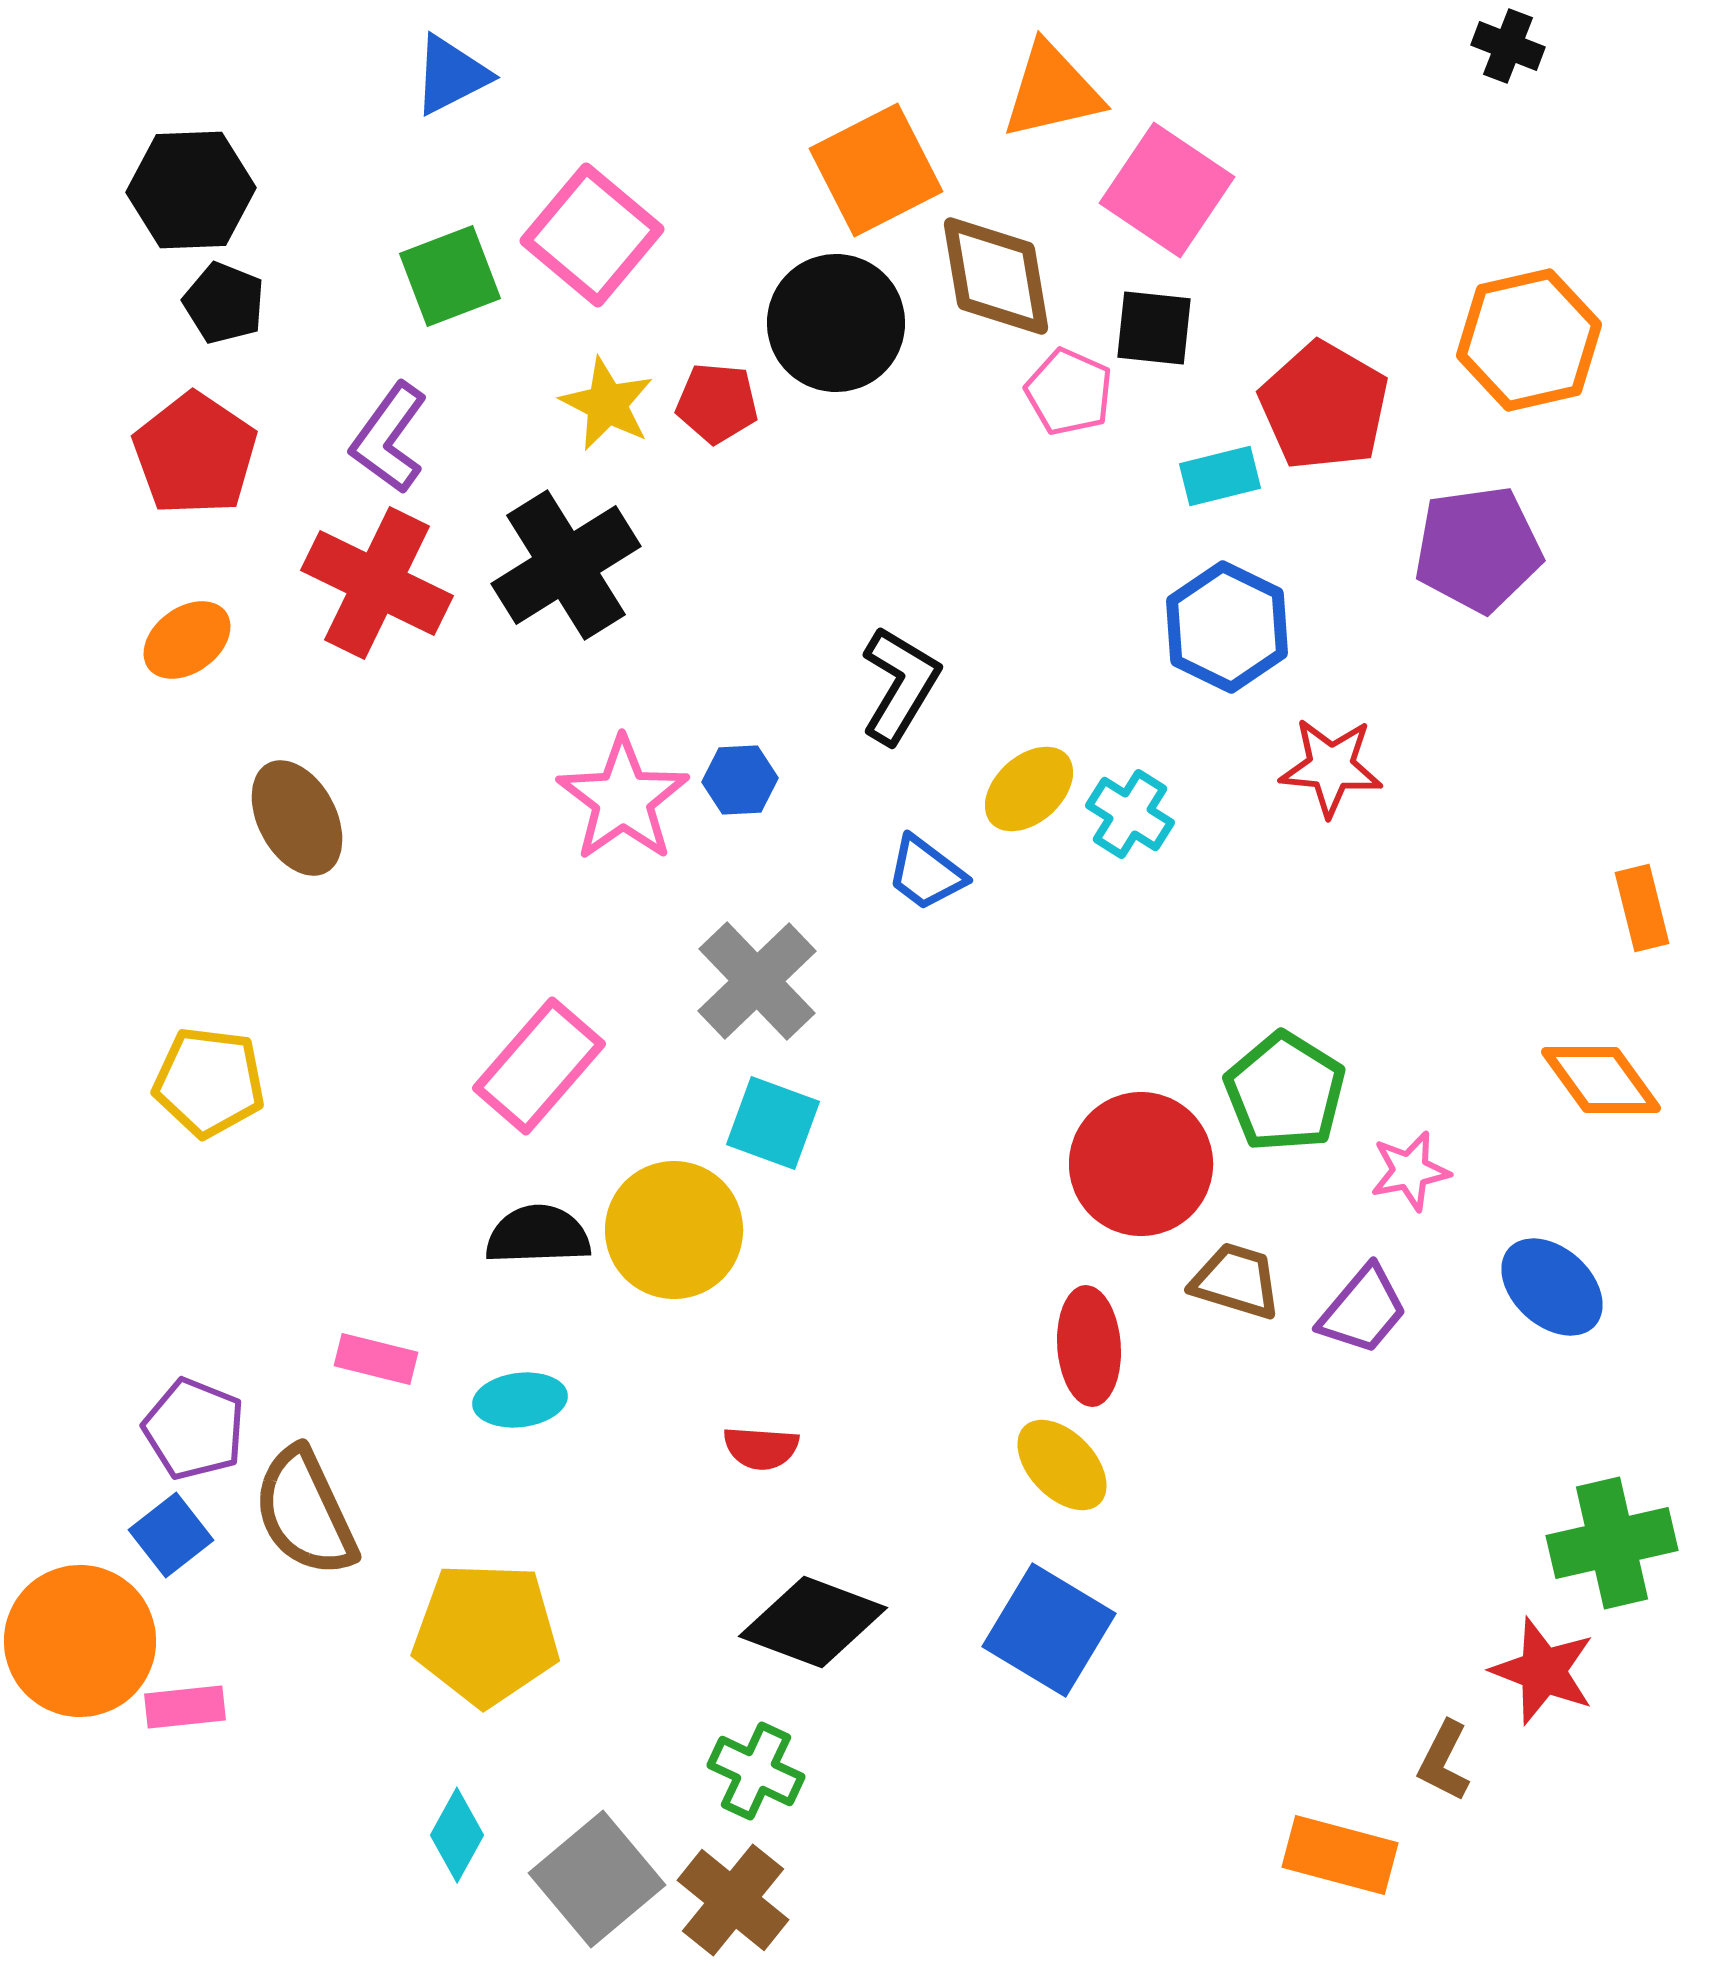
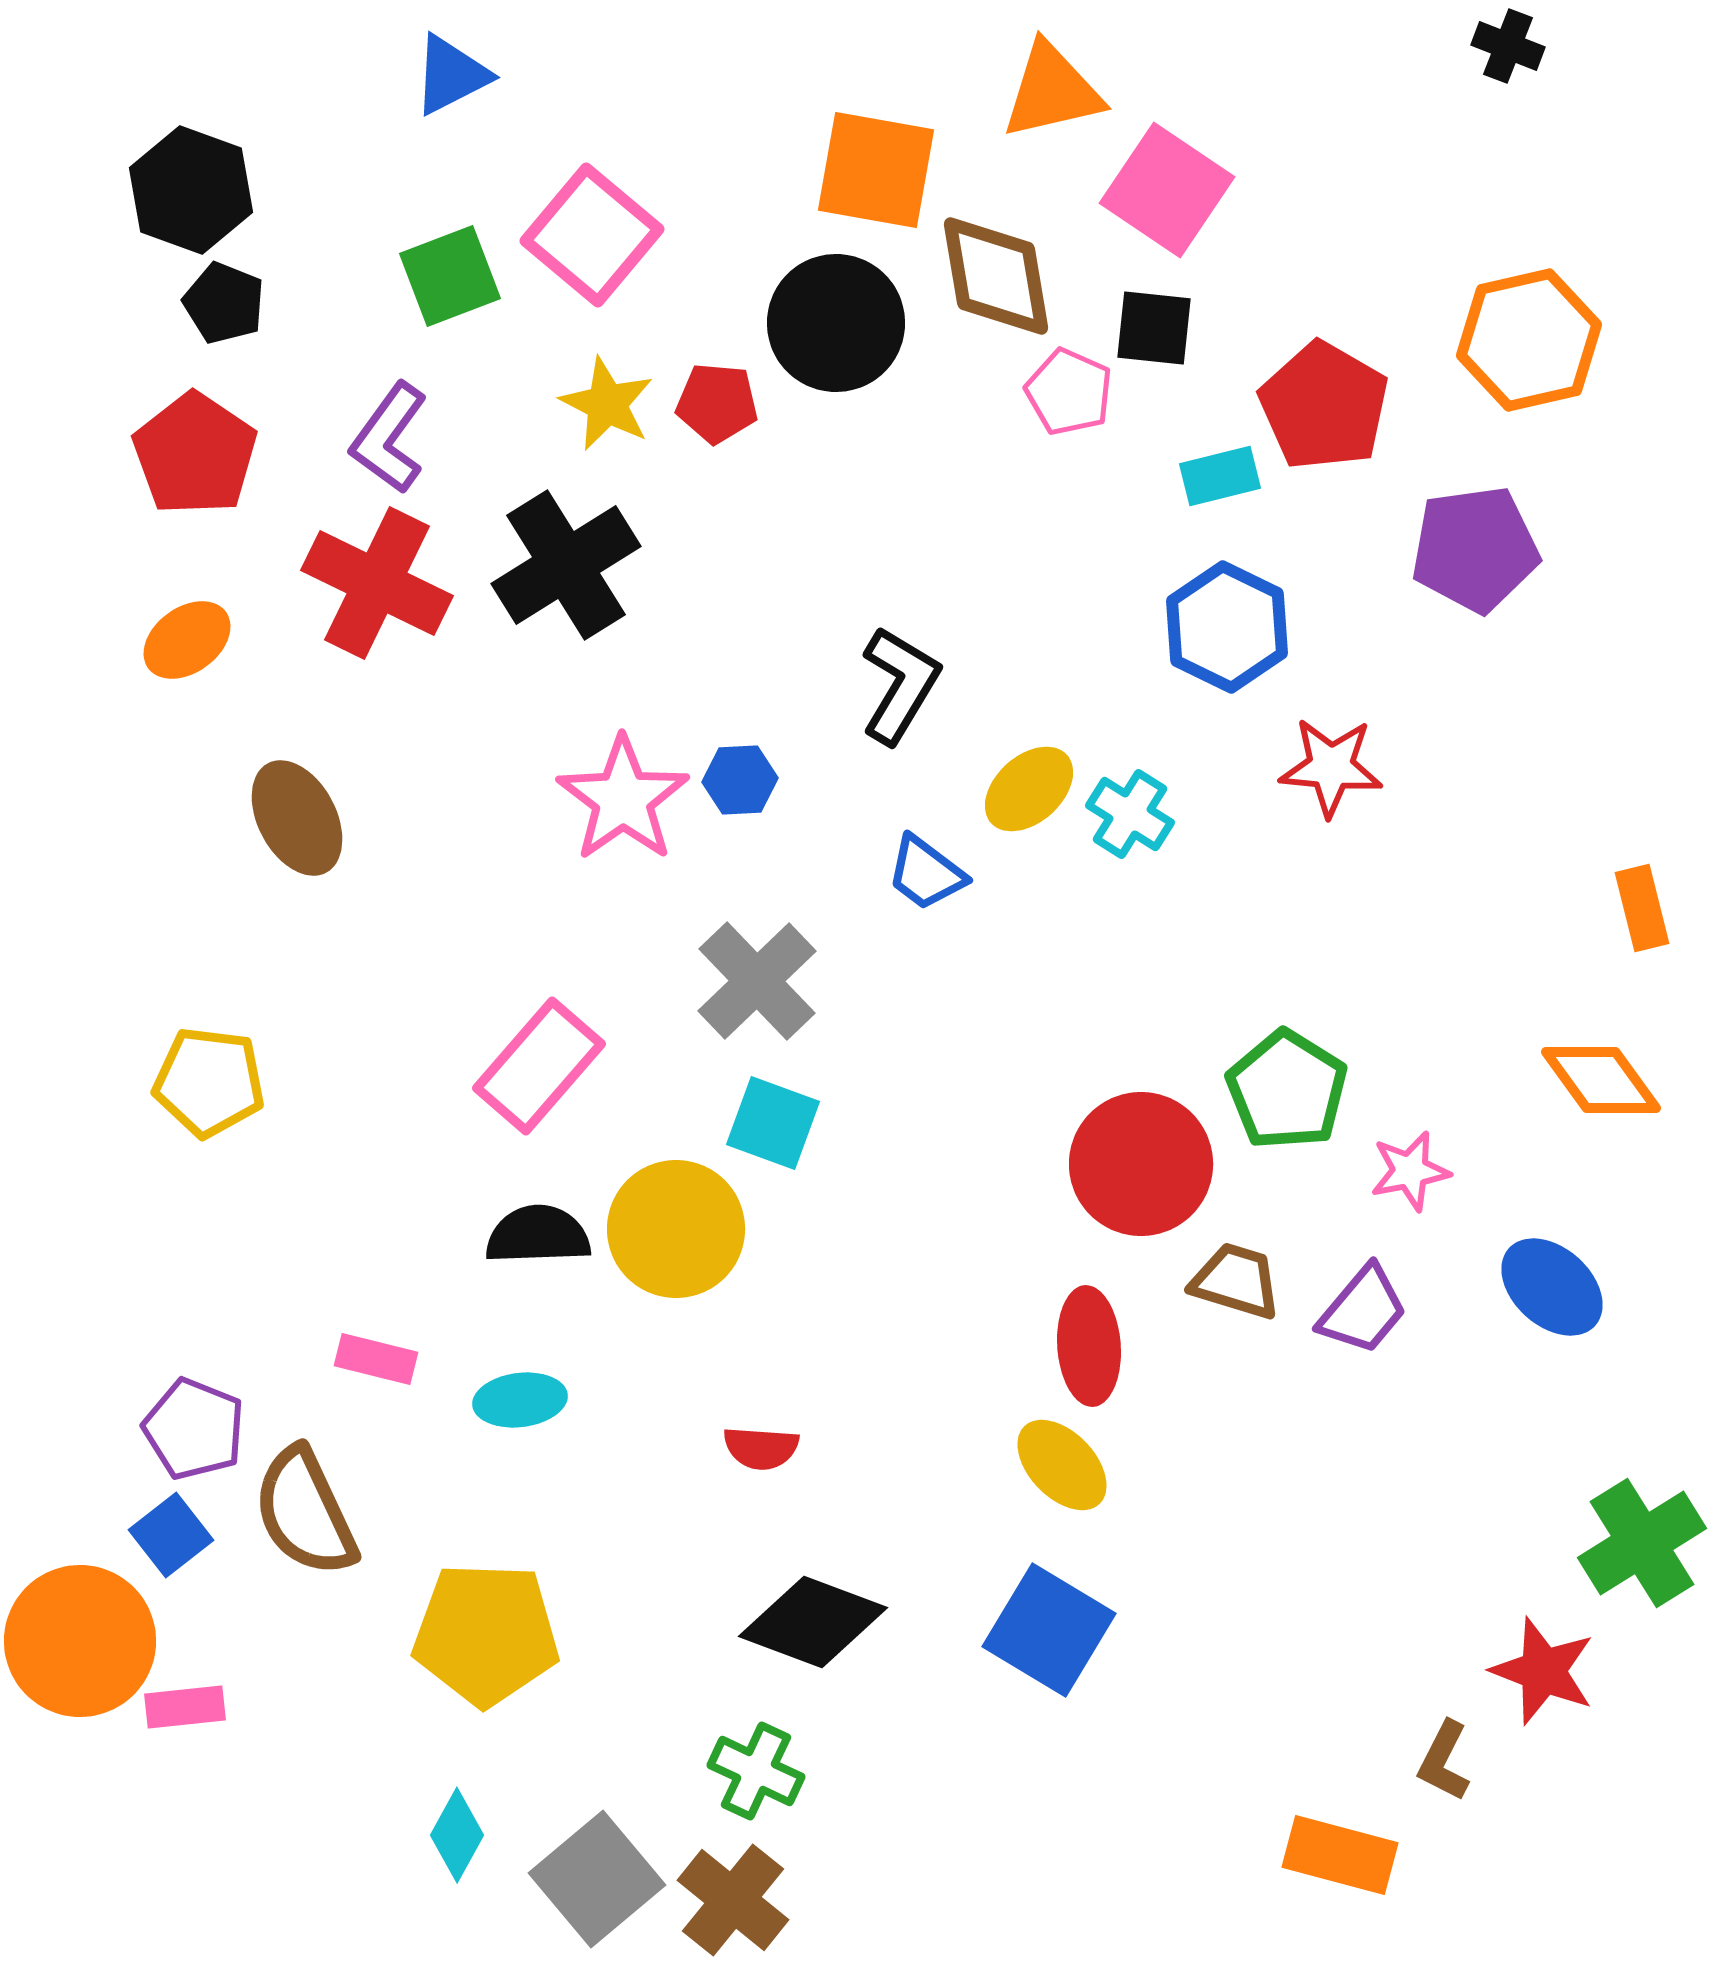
orange square at (876, 170): rotated 37 degrees clockwise
black hexagon at (191, 190): rotated 22 degrees clockwise
purple pentagon at (1478, 549): moved 3 px left
green pentagon at (1285, 1092): moved 2 px right, 2 px up
yellow circle at (674, 1230): moved 2 px right, 1 px up
green cross at (1612, 1543): moved 30 px right; rotated 19 degrees counterclockwise
